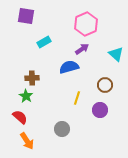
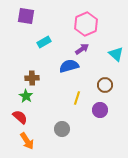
blue semicircle: moved 1 px up
